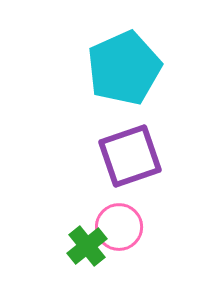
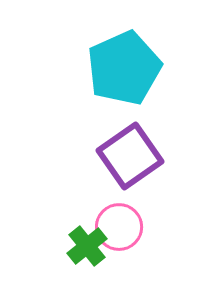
purple square: rotated 16 degrees counterclockwise
